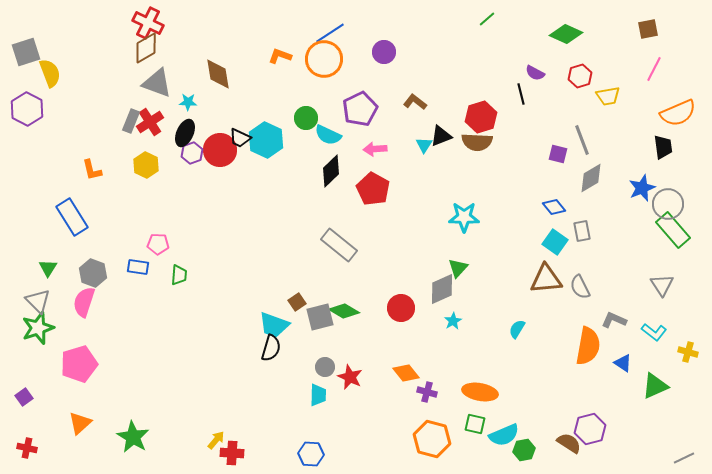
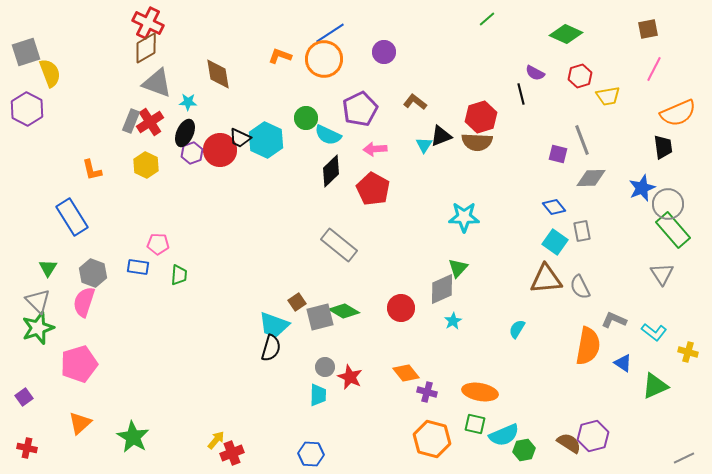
gray diamond at (591, 178): rotated 28 degrees clockwise
gray triangle at (662, 285): moved 11 px up
purple hexagon at (590, 429): moved 3 px right, 7 px down
red cross at (232, 453): rotated 25 degrees counterclockwise
